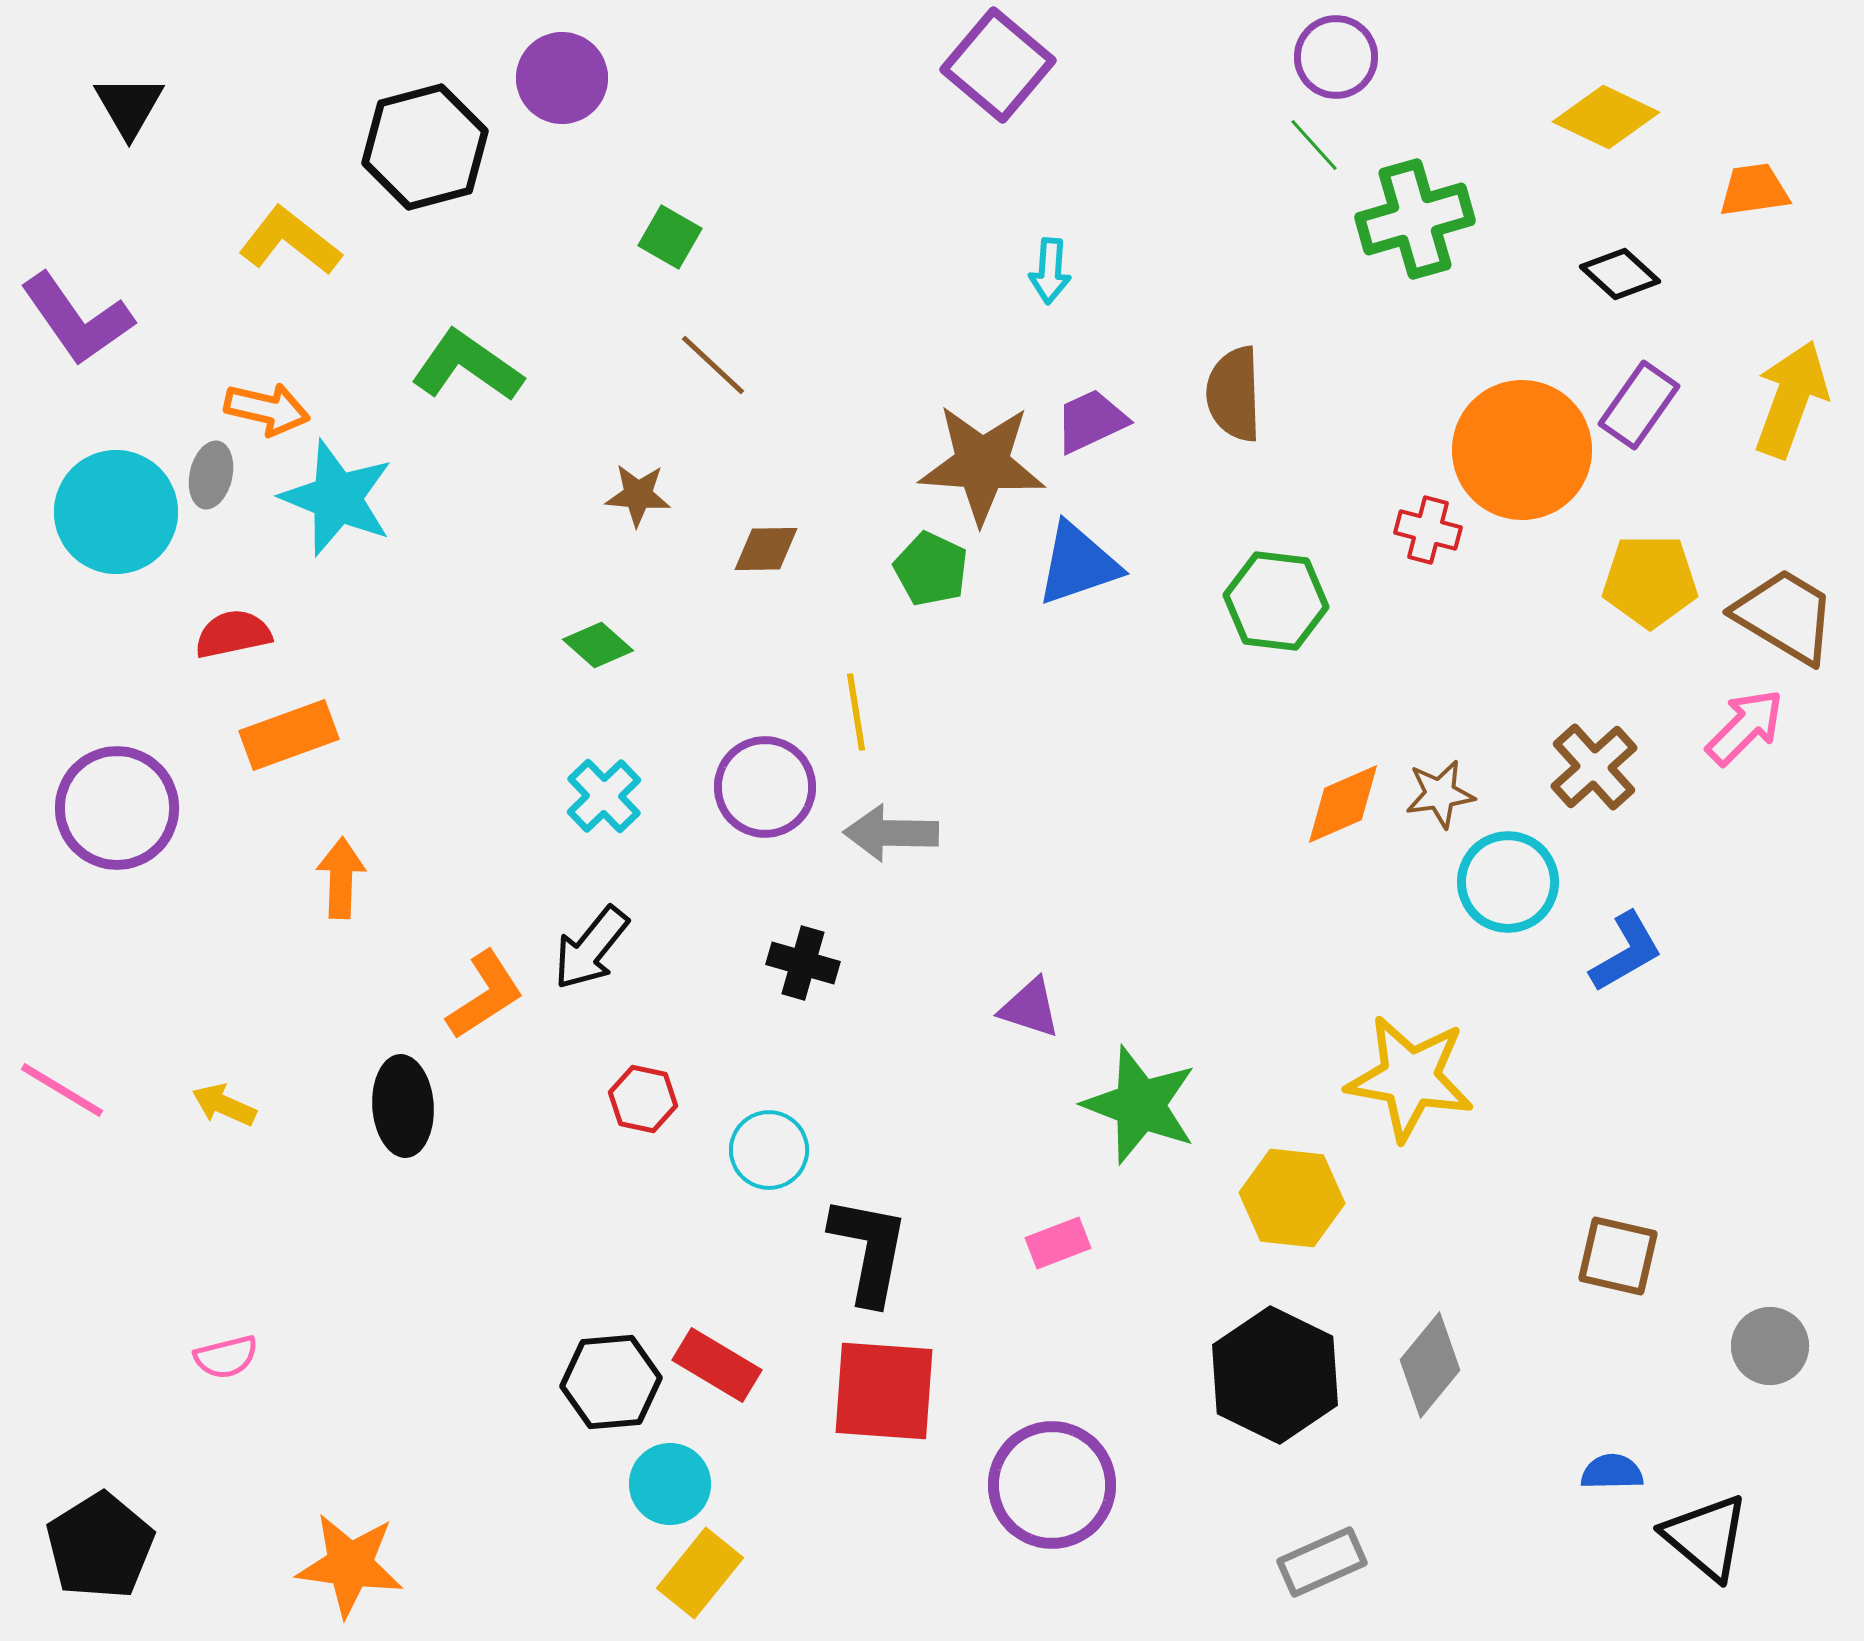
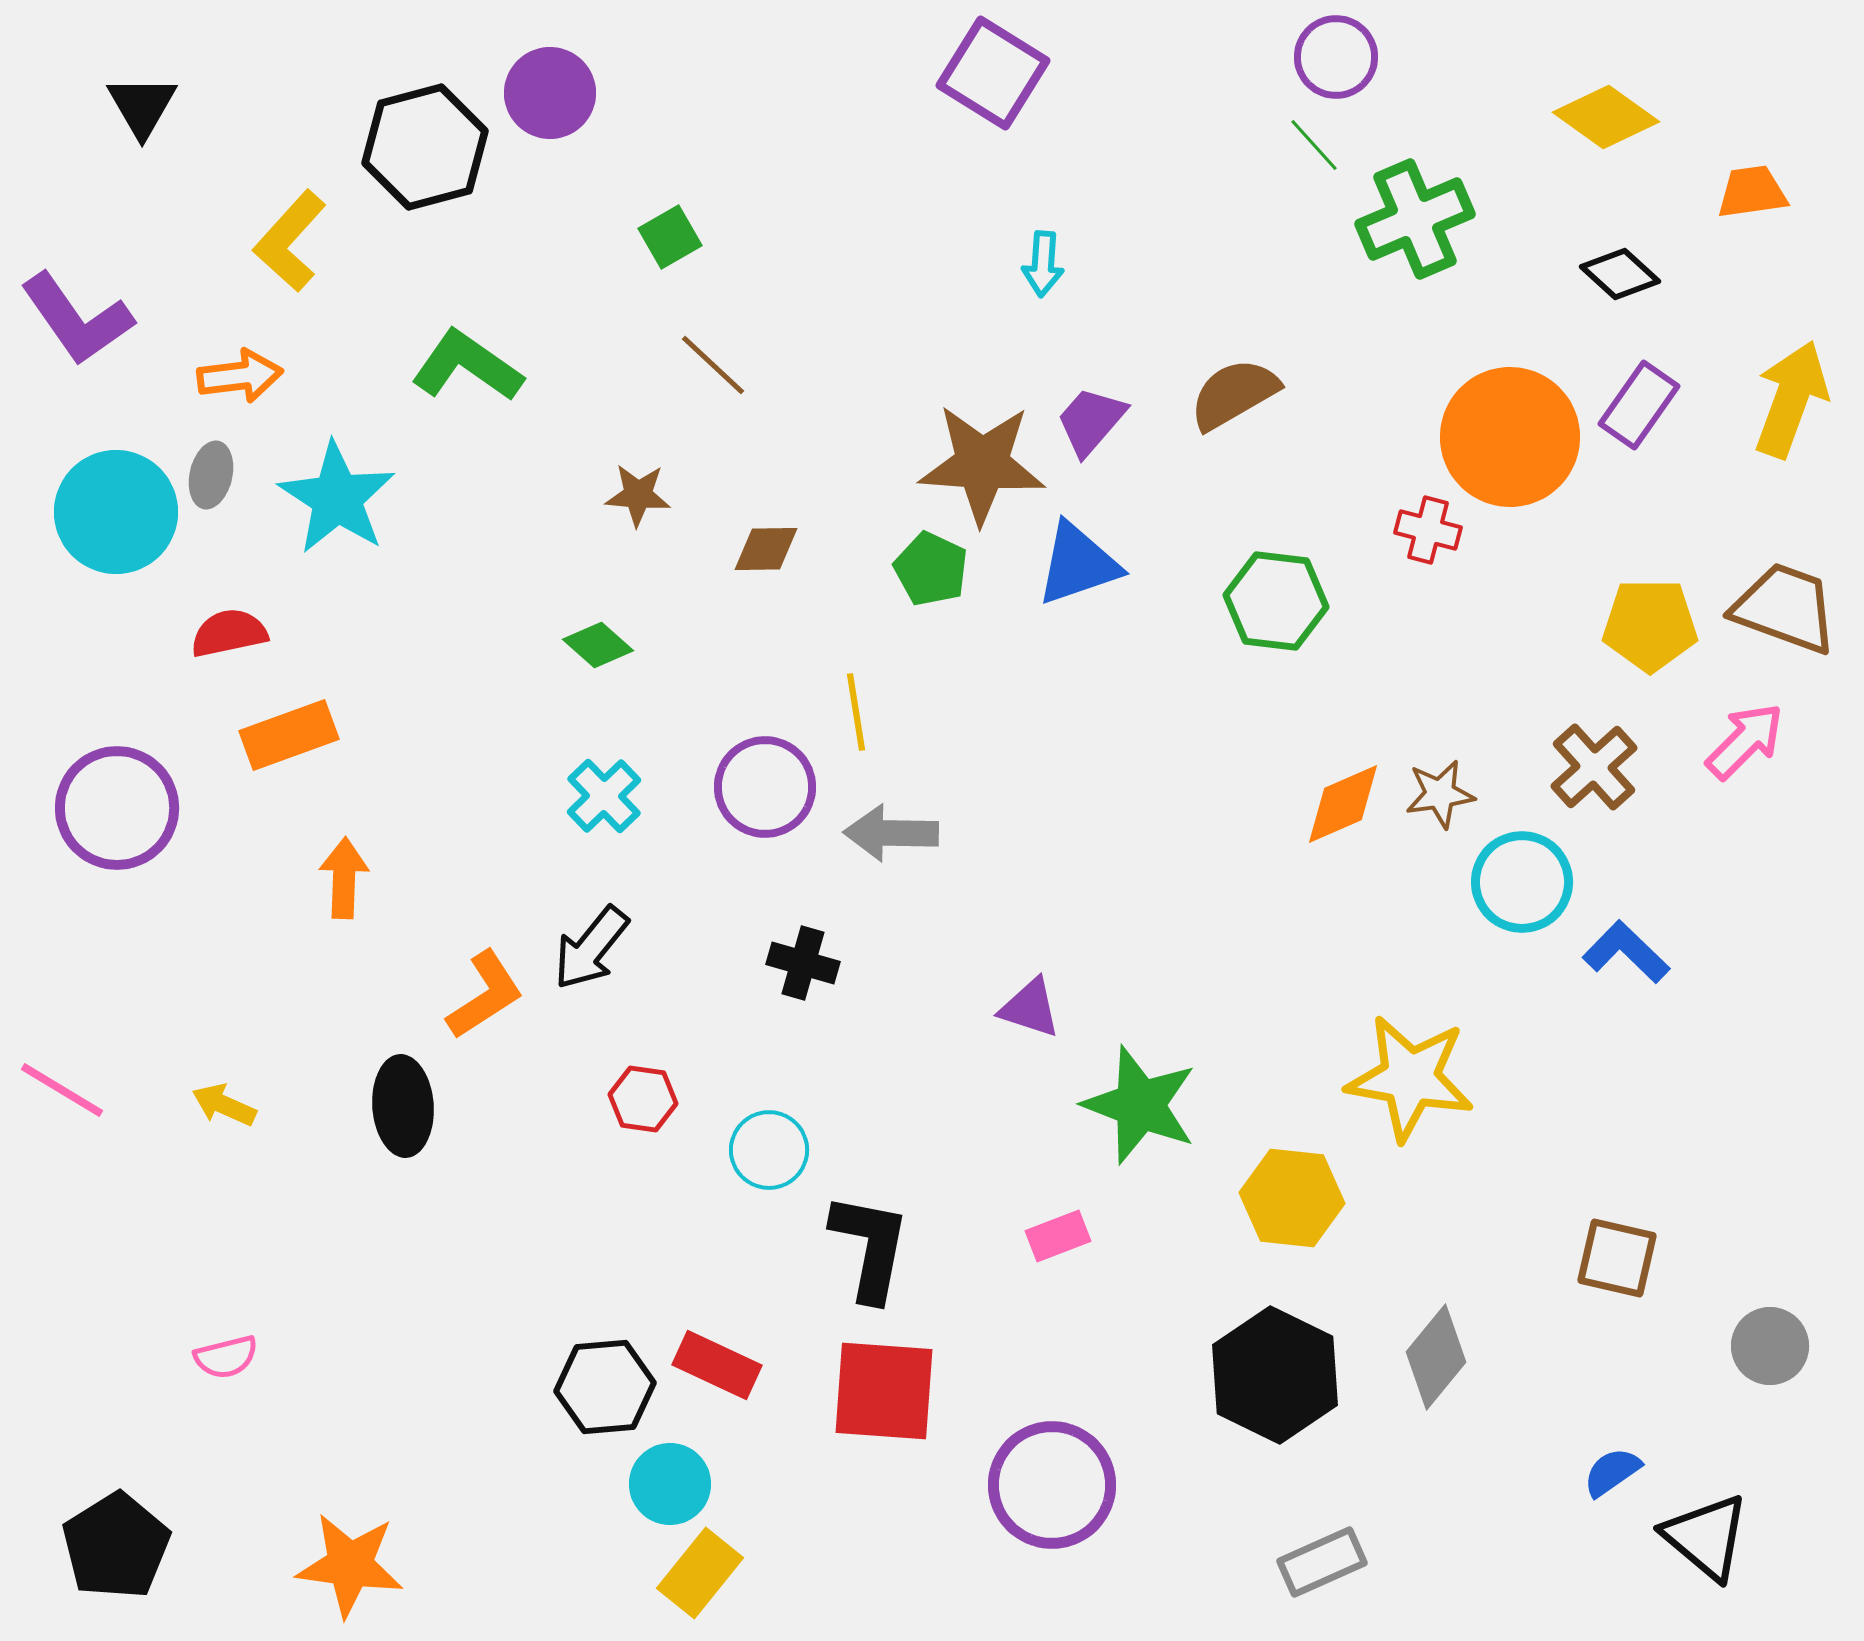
purple square at (998, 65): moved 5 px left, 8 px down; rotated 8 degrees counterclockwise
purple circle at (562, 78): moved 12 px left, 15 px down
black triangle at (129, 106): moved 13 px right
yellow diamond at (1606, 117): rotated 10 degrees clockwise
orange trapezoid at (1754, 190): moved 2 px left, 2 px down
green cross at (1415, 219): rotated 7 degrees counterclockwise
green square at (670, 237): rotated 30 degrees clockwise
yellow L-shape at (290, 241): rotated 86 degrees counterclockwise
cyan arrow at (1050, 271): moved 7 px left, 7 px up
brown semicircle at (1234, 394): rotated 62 degrees clockwise
orange arrow at (267, 409): moved 27 px left, 33 px up; rotated 20 degrees counterclockwise
purple trapezoid at (1091, 421): rotated 24 degrees counterclockwise
orange circle at (1522, 450): moved 12 px left, 13 px up
cyan star at (337, 498): rotated 11 degrees clockwise
yellow pentagon at (1650, 581): moved 44 px down
brown trapezoid at (1785, 616): moved 8 px up; rotated 11 degrees counterclockwise
red semicircle at (233, 634): moved 4 px left, 1 px up
pink arrow at (1745, 727): moved 14 px down
orange arrow at (341, 878): moved 3 px right
cyan circle at (1508, 882): moved 14 px right
blue L-shape at (1626, 952): rotated 106 degrees counterclockwise
red hexagon at (643, 1099): rotated 4 degrees counterclockwise
pink rectangle at (1058, 1243): moved 7 px up
black L-shape at (869, 1250): moved 1 px right, 3 px up
brown square at (1618, 1256): moved 1 px left, 2 px down
red rectangle at (717, 1365): rotated 6 degrees counterclockwise
gray diamond at (1430, 1365): moved 6 px right, 8 px up
black hexagon at (611, 1382): moved 6 px left, 5 px down
blue semicircle at (1612, 1472): rotated 34 degrees counterclockwise
black pentagon at (100, 1546): moved 16 px right
